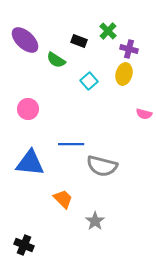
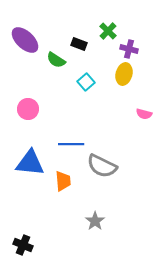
black rectangle: moved 3 px down
cyan square: moved 3 px left, 1 px down
gray semicircle: rotated 12 degrees clockwise
orange trapezoid: moved 18 px up; rotated 40 degrees clockwise
black cross: moved 1 px left
